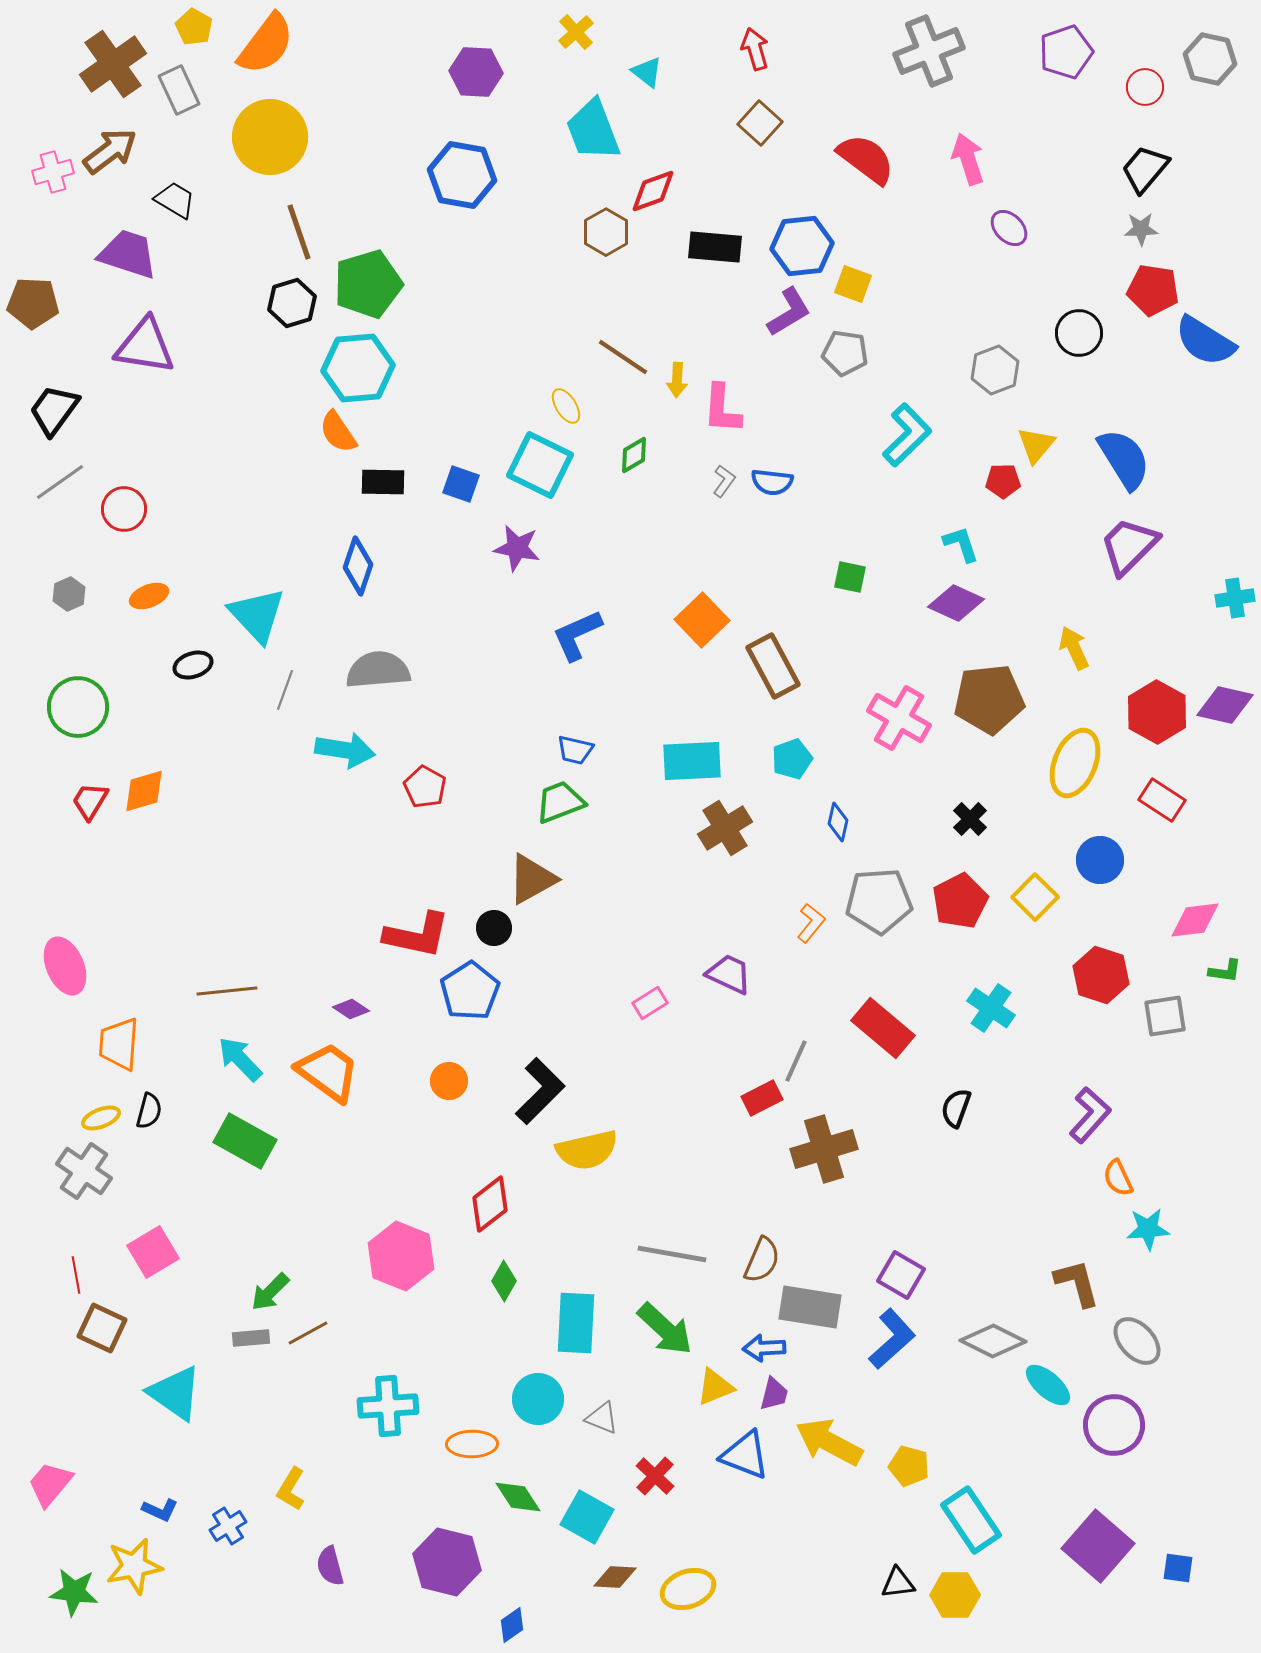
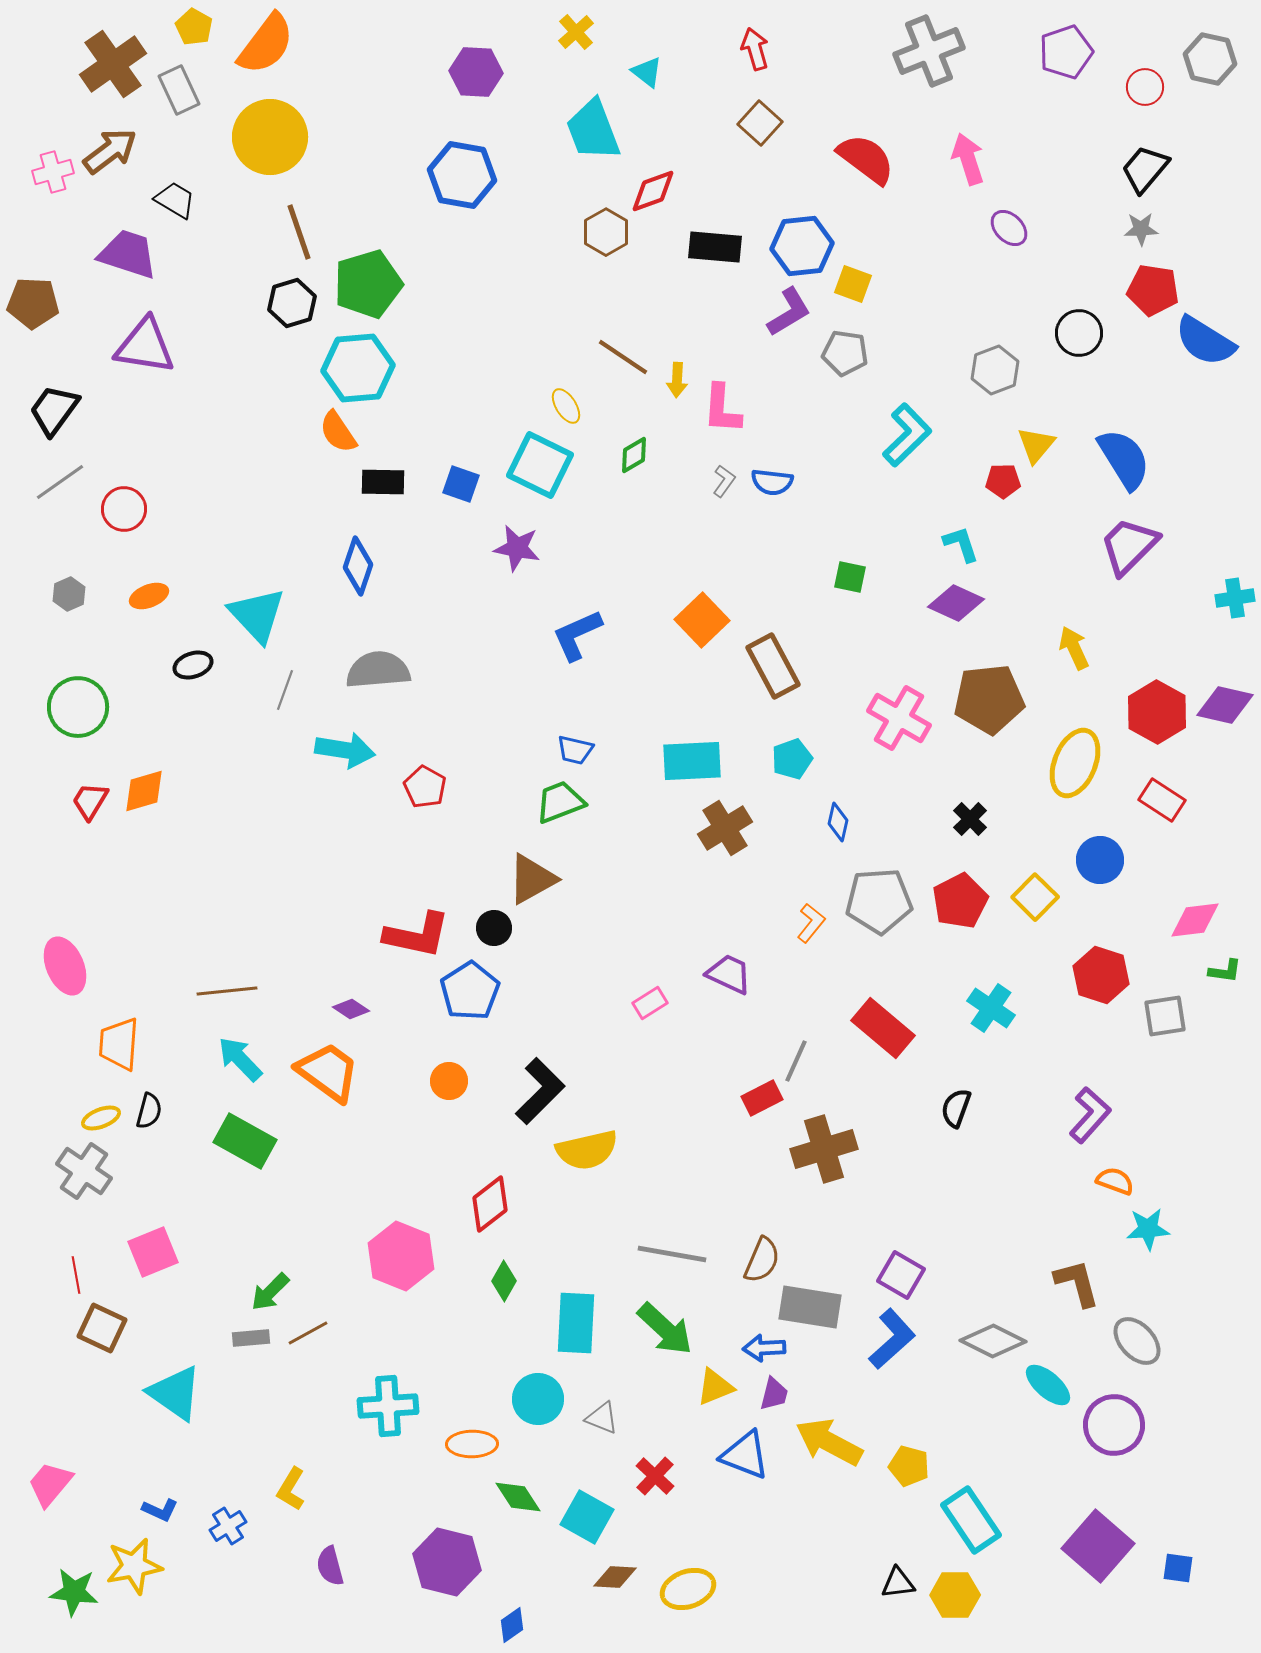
orange semicircle at (1118, 1178): moved 3 px left, 3 px down; rotated 135 degrees clockwise
pink square at (153, 1252): rotated 9 degrees clockwise
